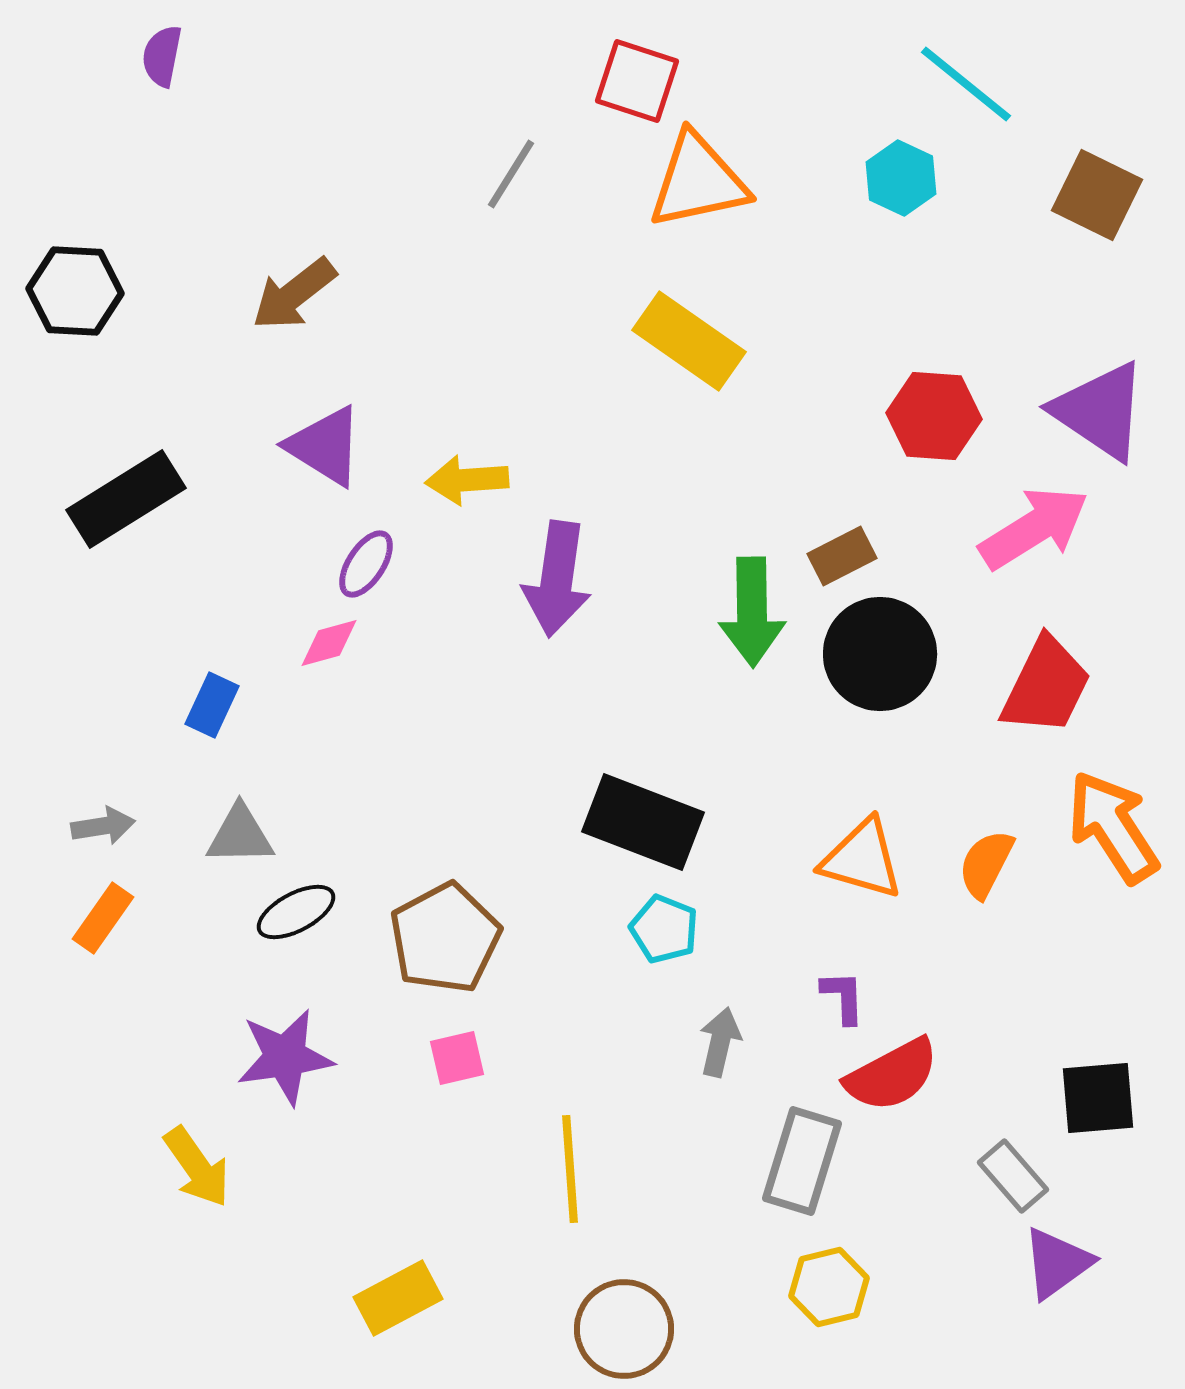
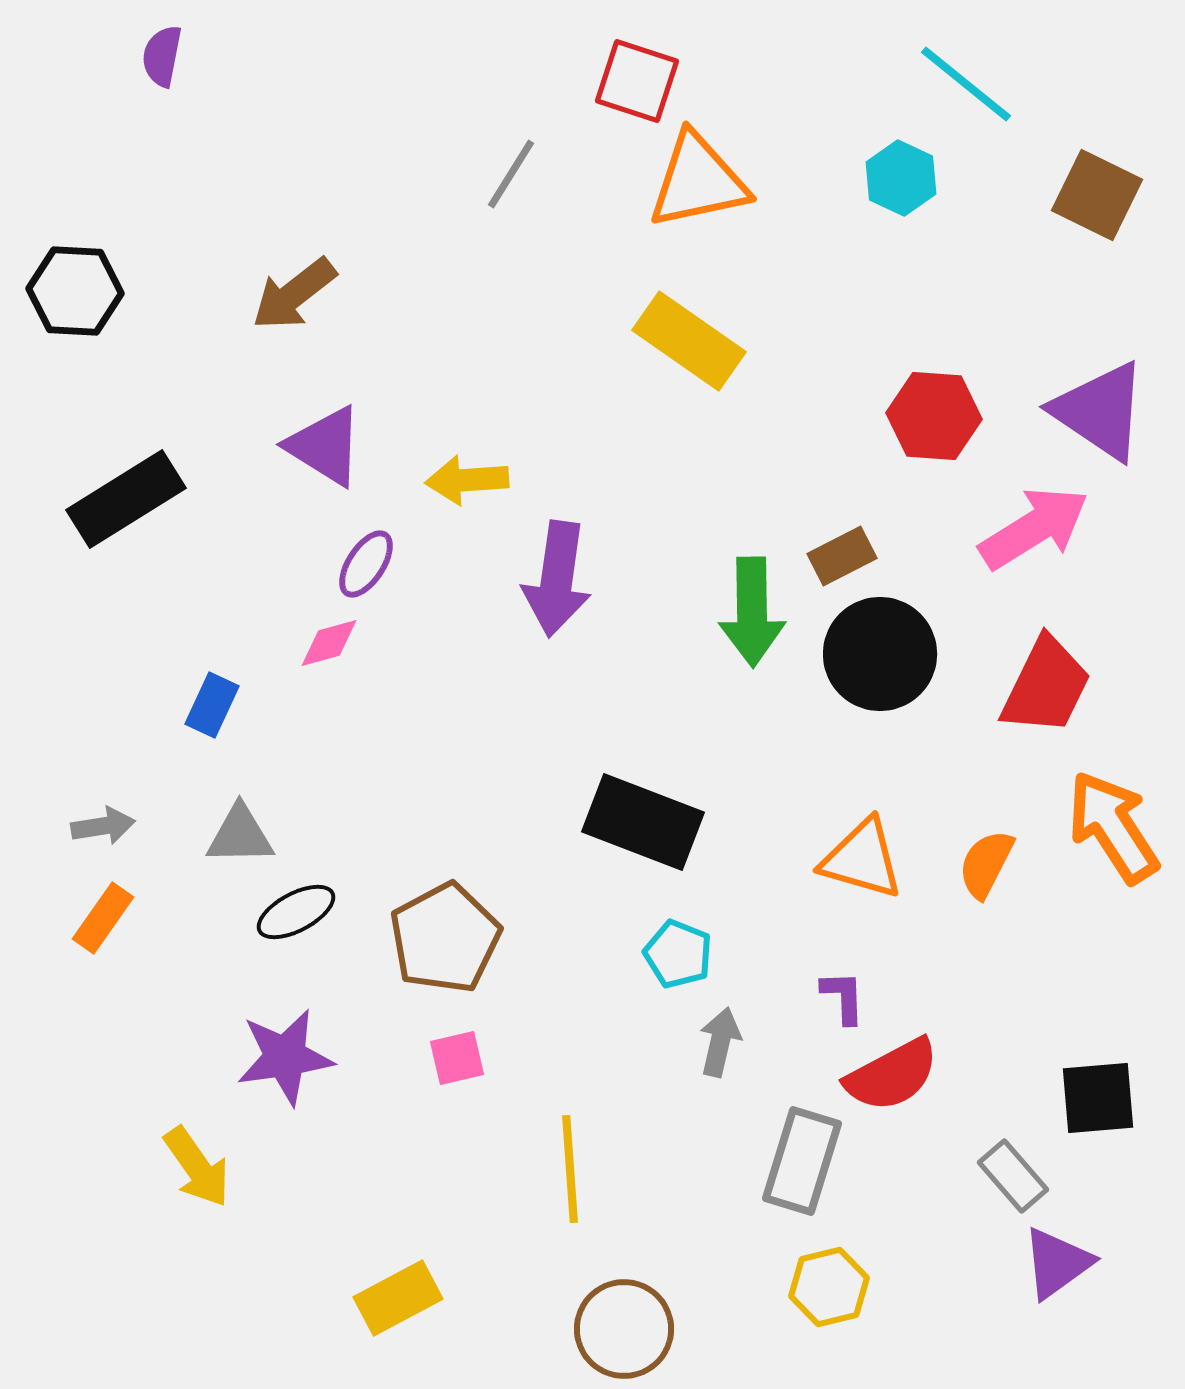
cyan pentagon at (664, 929): moved 14 px right, 25 px down
